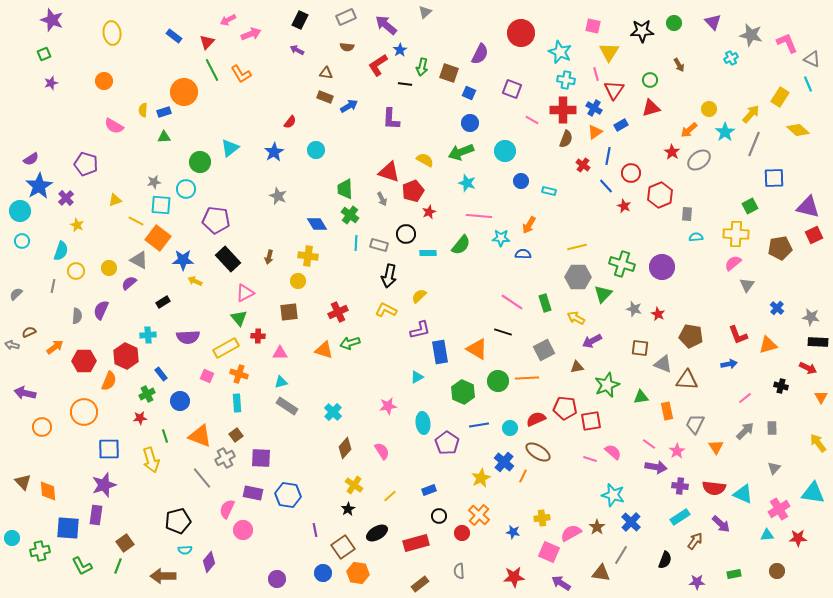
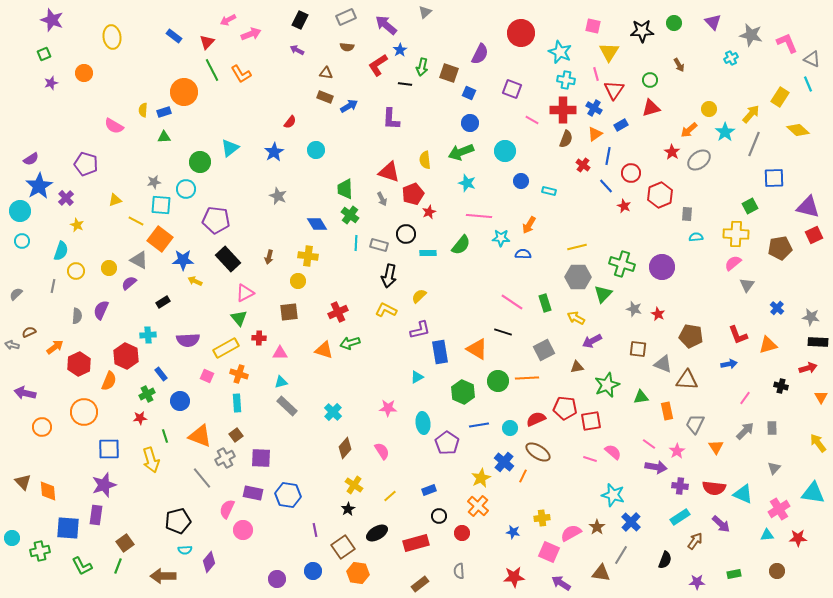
yellow ellipse at (112, 33): moved 4 px down
orange circle at (104, 81): moved 20 px left, 8 px up
orange triangle at (595, 132): moved 2 px down
yellow semicircle at (425, 160): rotated 126 degrees counterclockwise
red pentagon at (413, 191): moved 3 px down
orange square at (158, 238): moved 2 px right, 1 px down
red cross at (258, 336): moved 1 px right, 2 px down
purple semicircle at (188, 337): moved 3 px down
brown square at (640, 348): moved 2 px left, 1 px down
red hexagon at (84, 361): moved 5 px left, 3 px down; rotated 25 degrees counterclockwise
red arrow at (808, 368): rotated 42 degrees counterclockwise
pink line at (745, 398): rotated 16 degrees counterclockwise
gray rectangle at (287, 406): rotated 10 degrees clockwise
pink star at (388, 406): moved 2 px down; rotated 12 degrees clockwise
orange cross at (479, 515): moved 1 px left, 9 px up
blue circle at (323, 573): moved 10 px left, 2 px up
